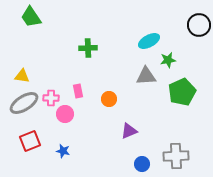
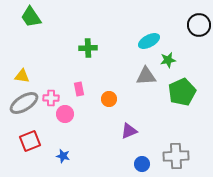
pink rectangle: moved 1 px right, 2 px up
blue star: moved 5 px down
